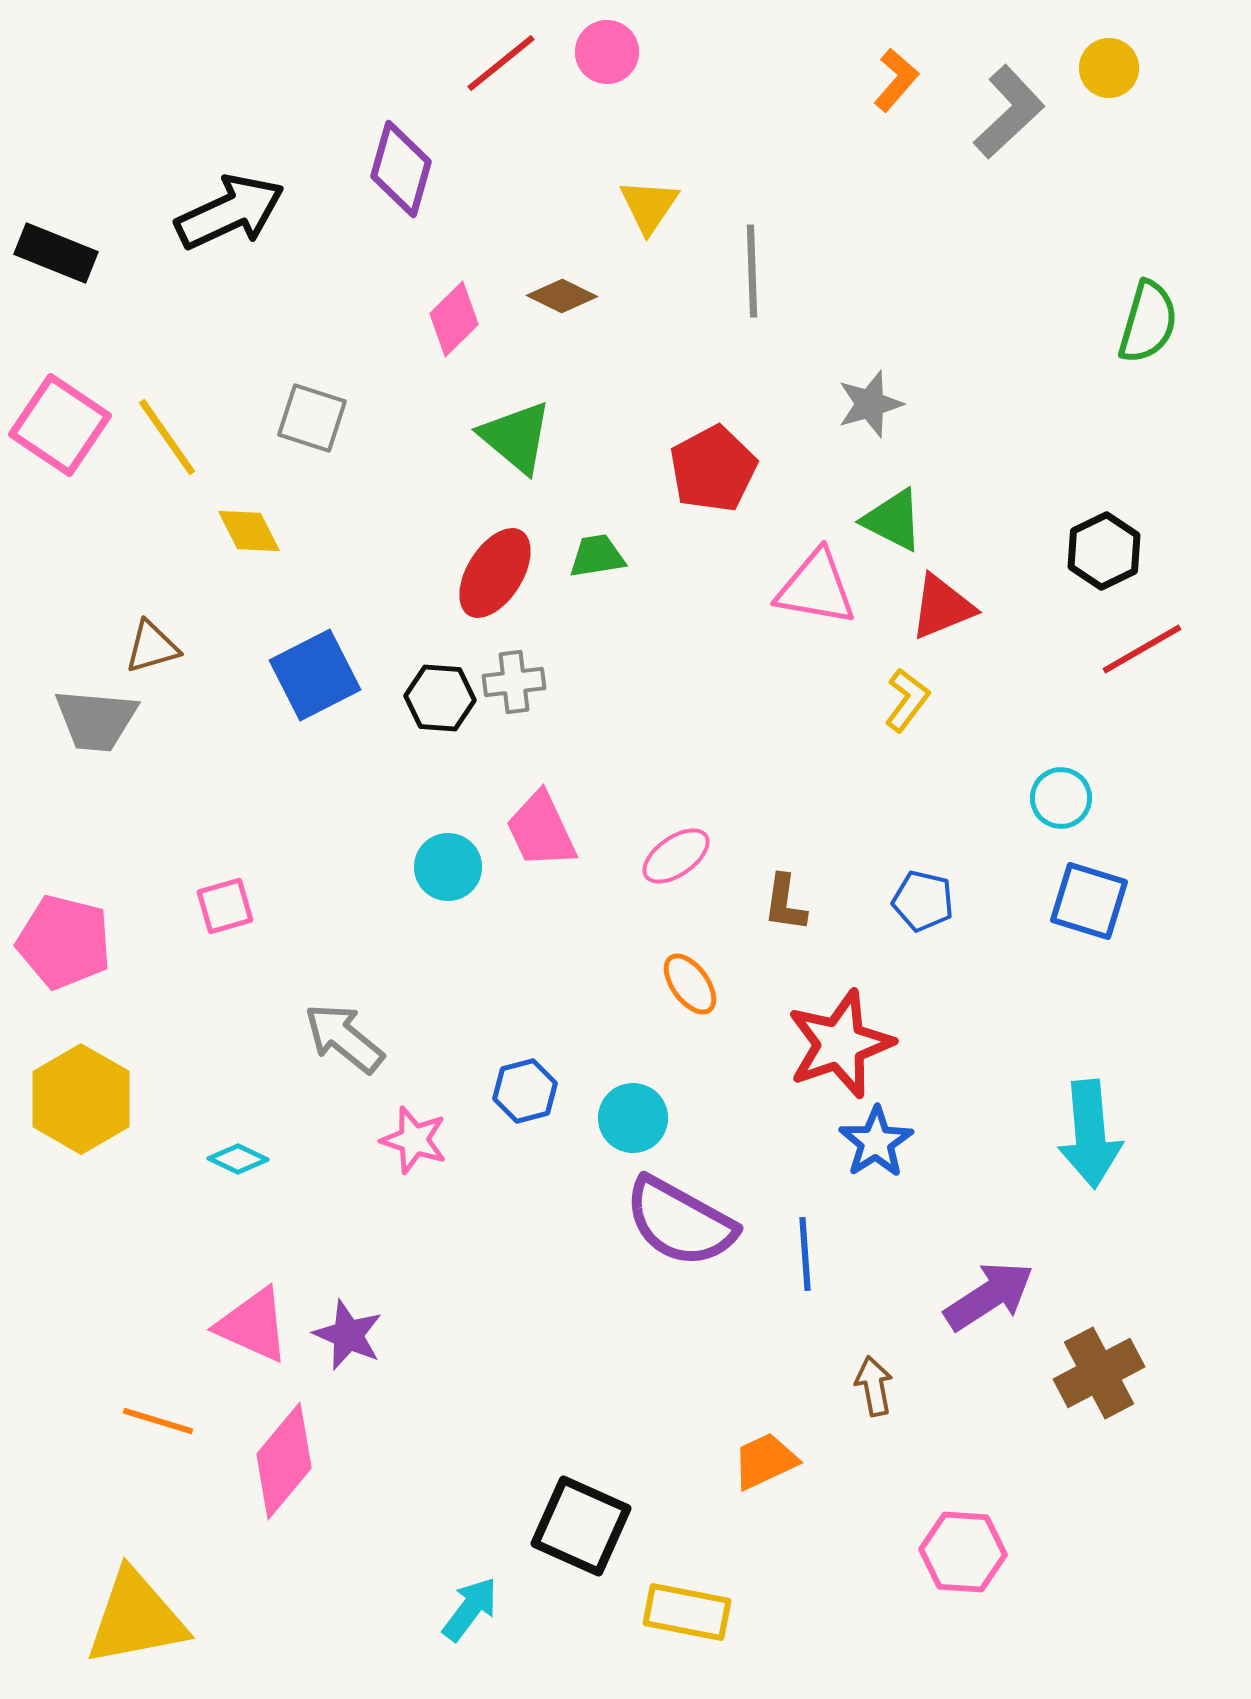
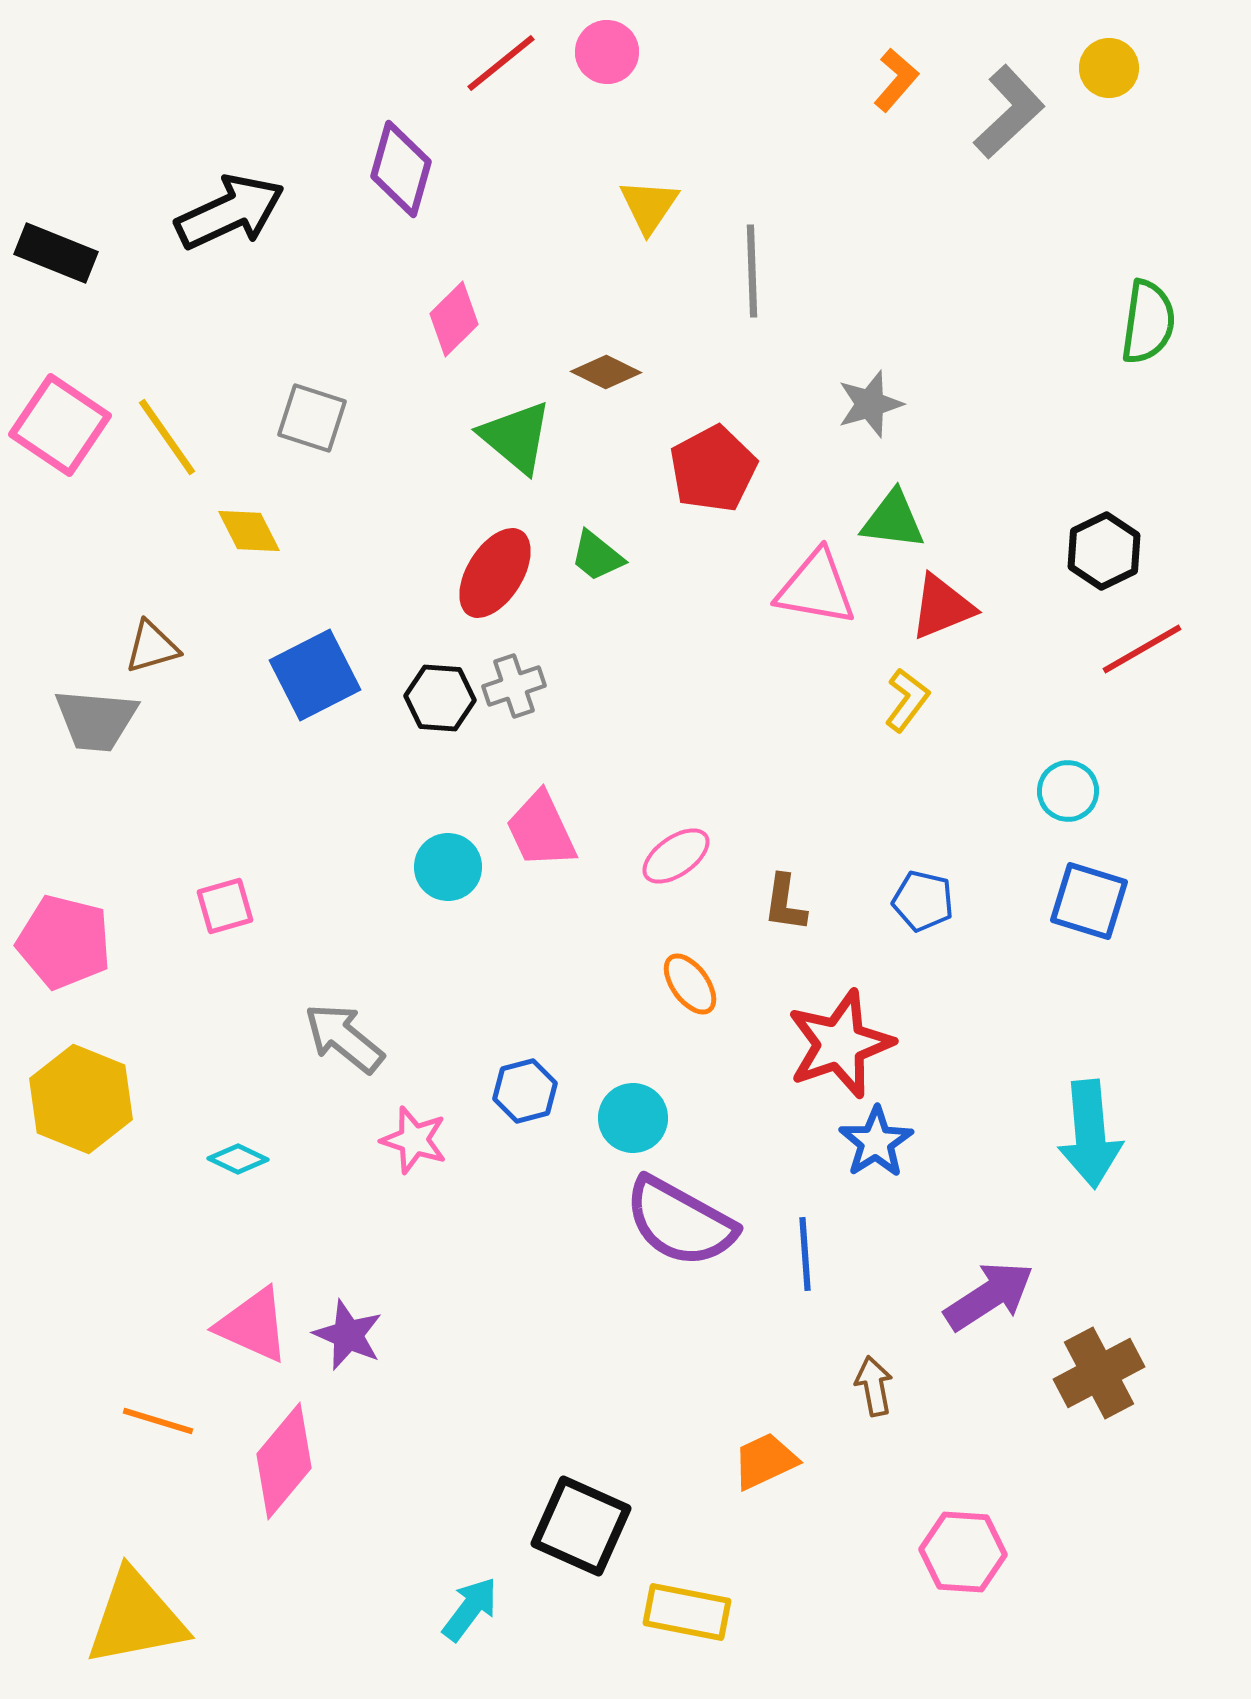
brown diamond at (562, 296): moved 44 px right, 76 px down
green semicircle at (1148, 322): rotated 8 degrees counterclockwise
green triangle at (893, 520): rotated 20 degrees counterclockwise
green trapezoid at (597, 556): rotated 132 degrees counterclockwise
gray cross at (514, 682): moved 4 px down; rotated 12 degrees counterclockwise
cyan circle at (1061, 798): moved 7 px right, 7 px up
yellow hexagon at (81, 1099): rotated 8 degrees counterclockwise
